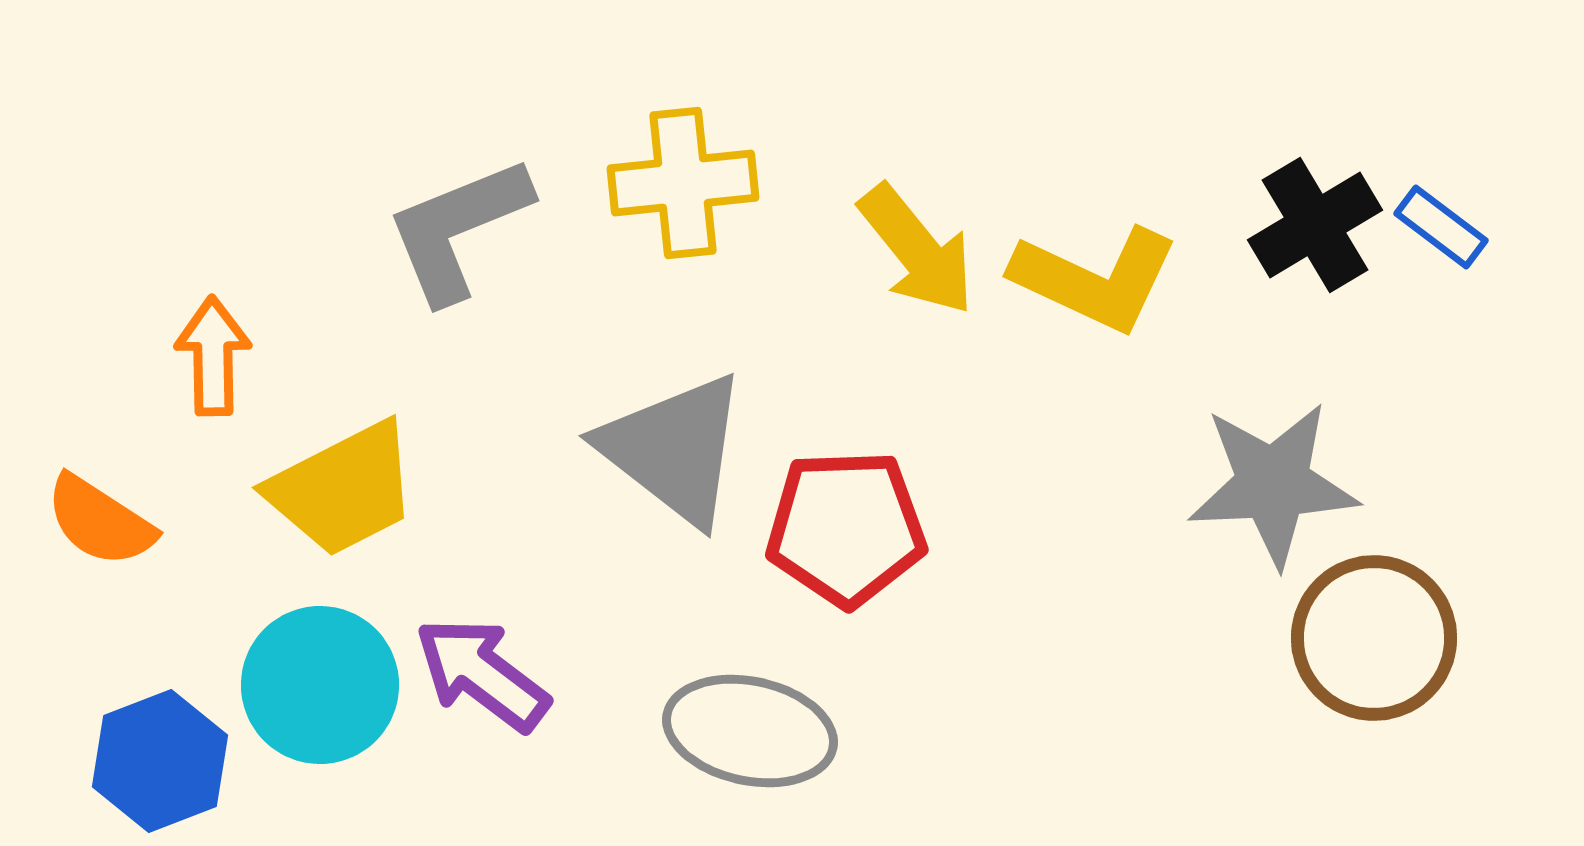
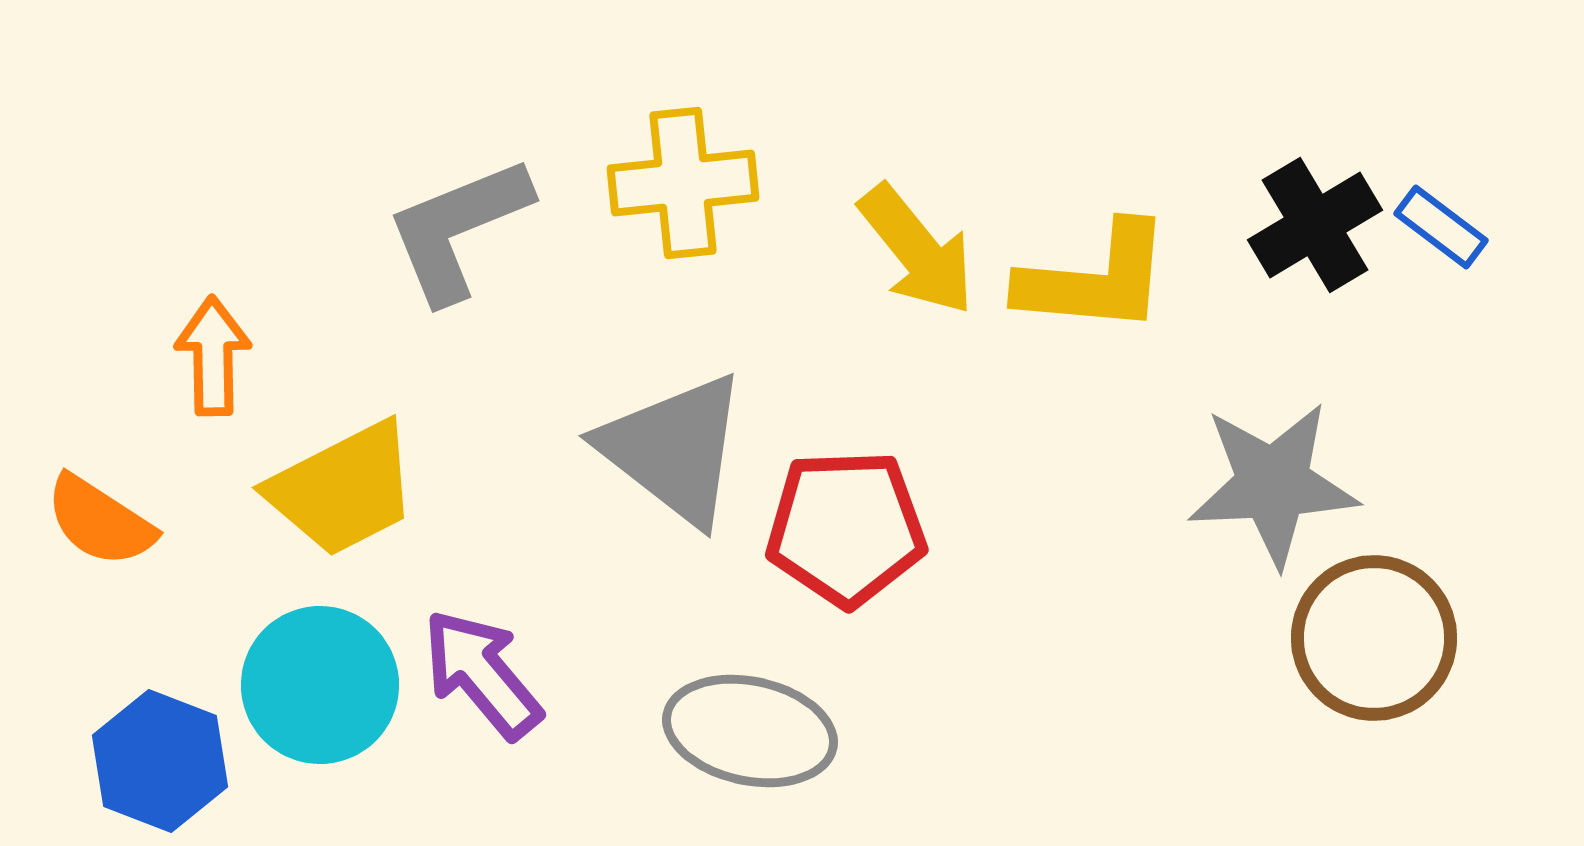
yellow L-shape: rotated 20 degrees counterclockwise
purple arrow: rotated 13 degrees clockwise
blue hexagon: rotated 18 degrees counterclockwise
